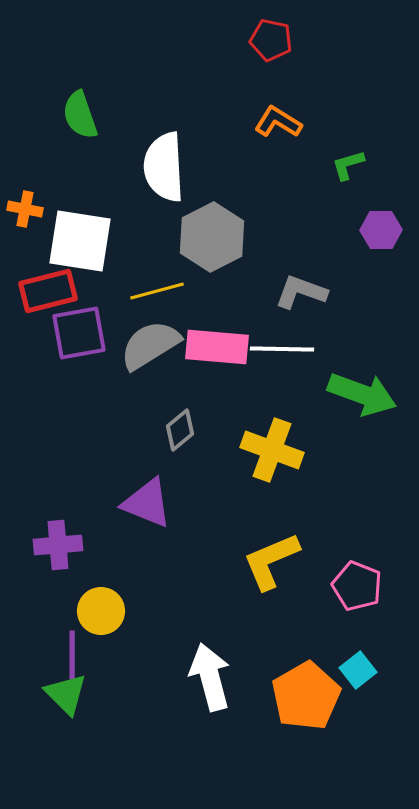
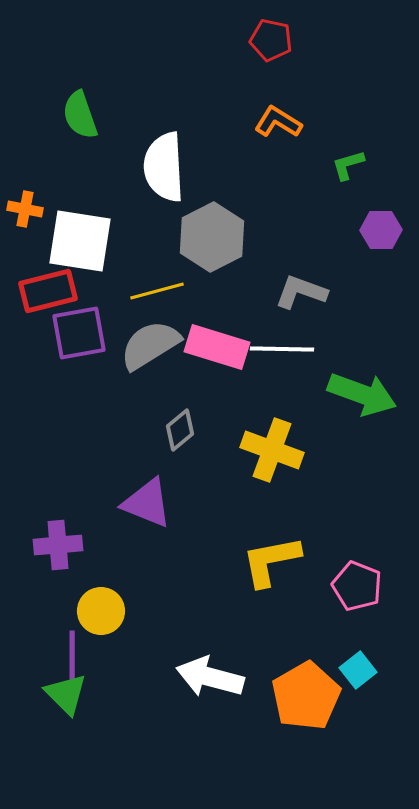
pink rectangle: rotated 12 degrees clockwise
yellow L-shape: rotated 12 degrees clockwise
white arrow: rotated 60 degrees counterclockwise
